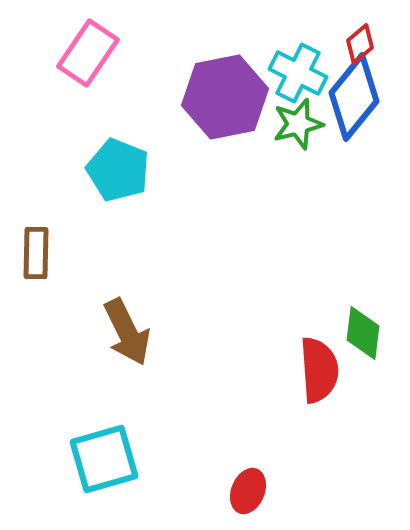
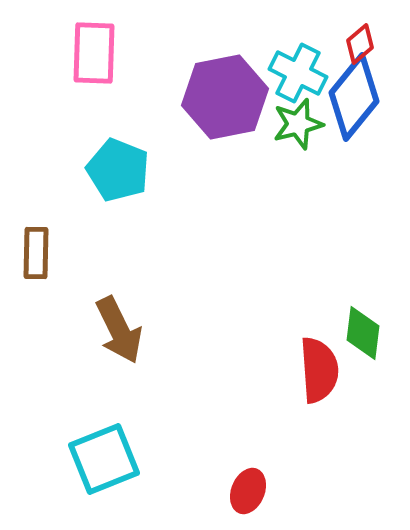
pink rectangle: moved 6 px right; rotated 32 degrees counterclockwise
brown arrow: moved 8 px left, 2 px up
cyan square: rotated 6 degrees counterclockwise
